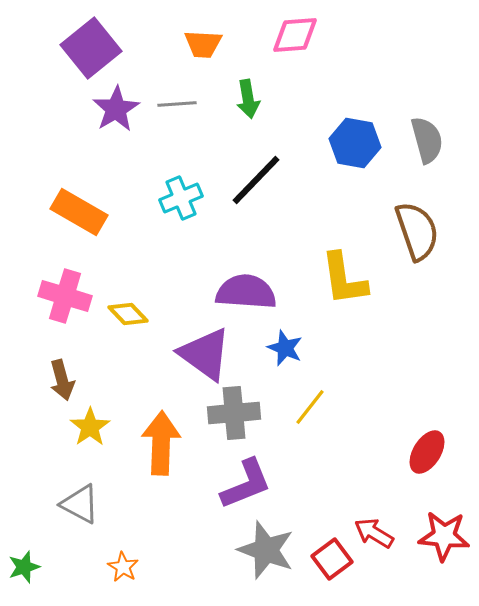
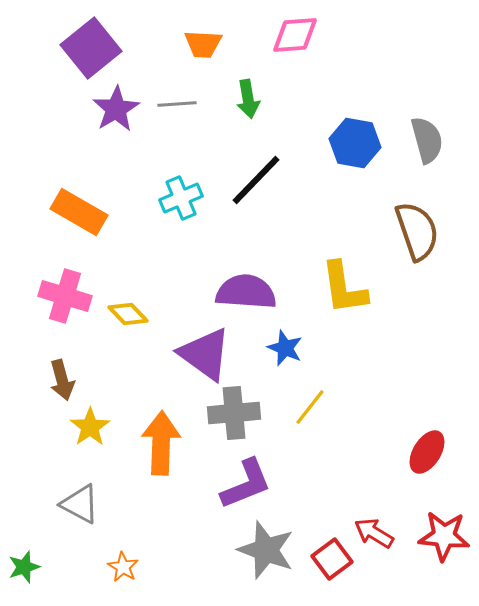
yellow L-shape: moved 9 px down
